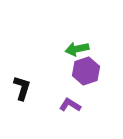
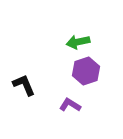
green arrow: moved 1 px right, 7 px up
black L-shape: moved 2 px right, 3 px up; rotated 40 degrees counterclockwise
